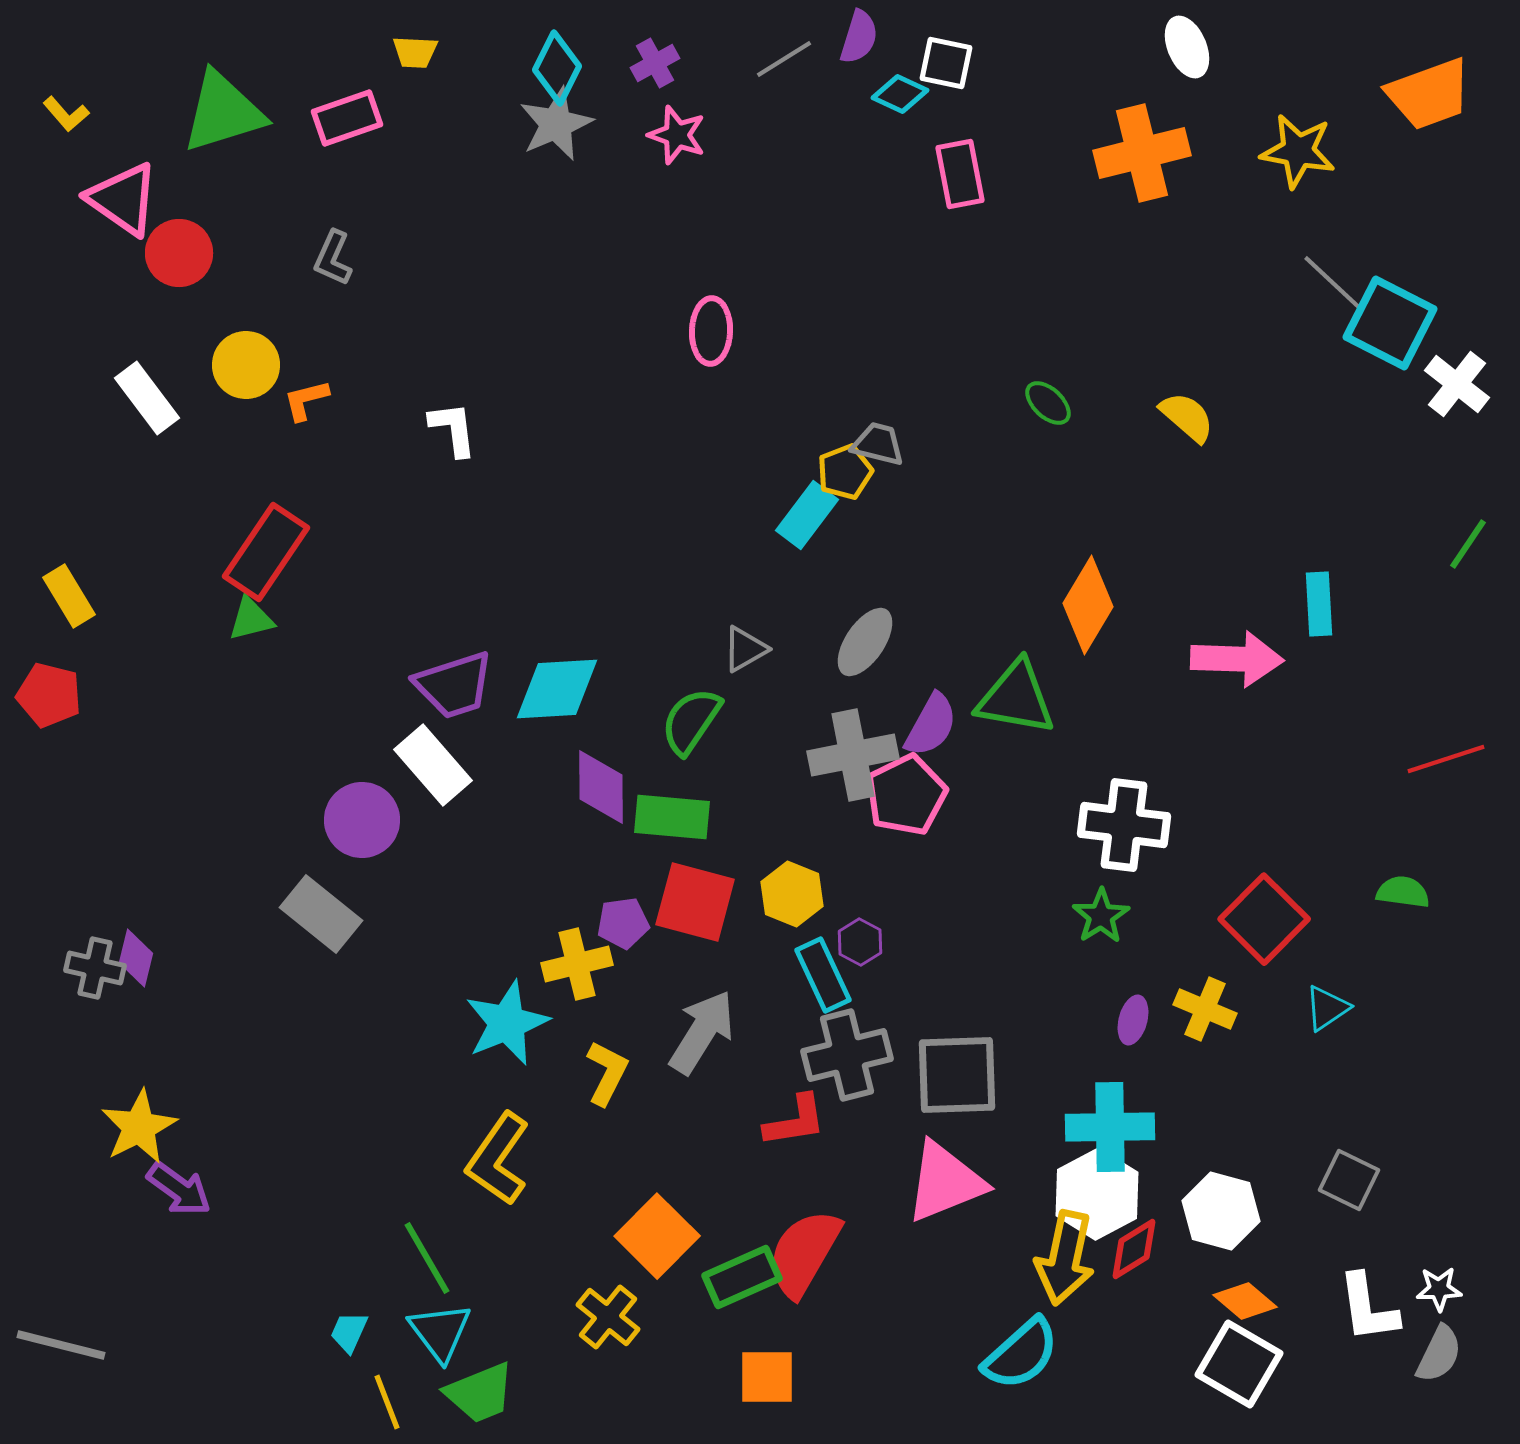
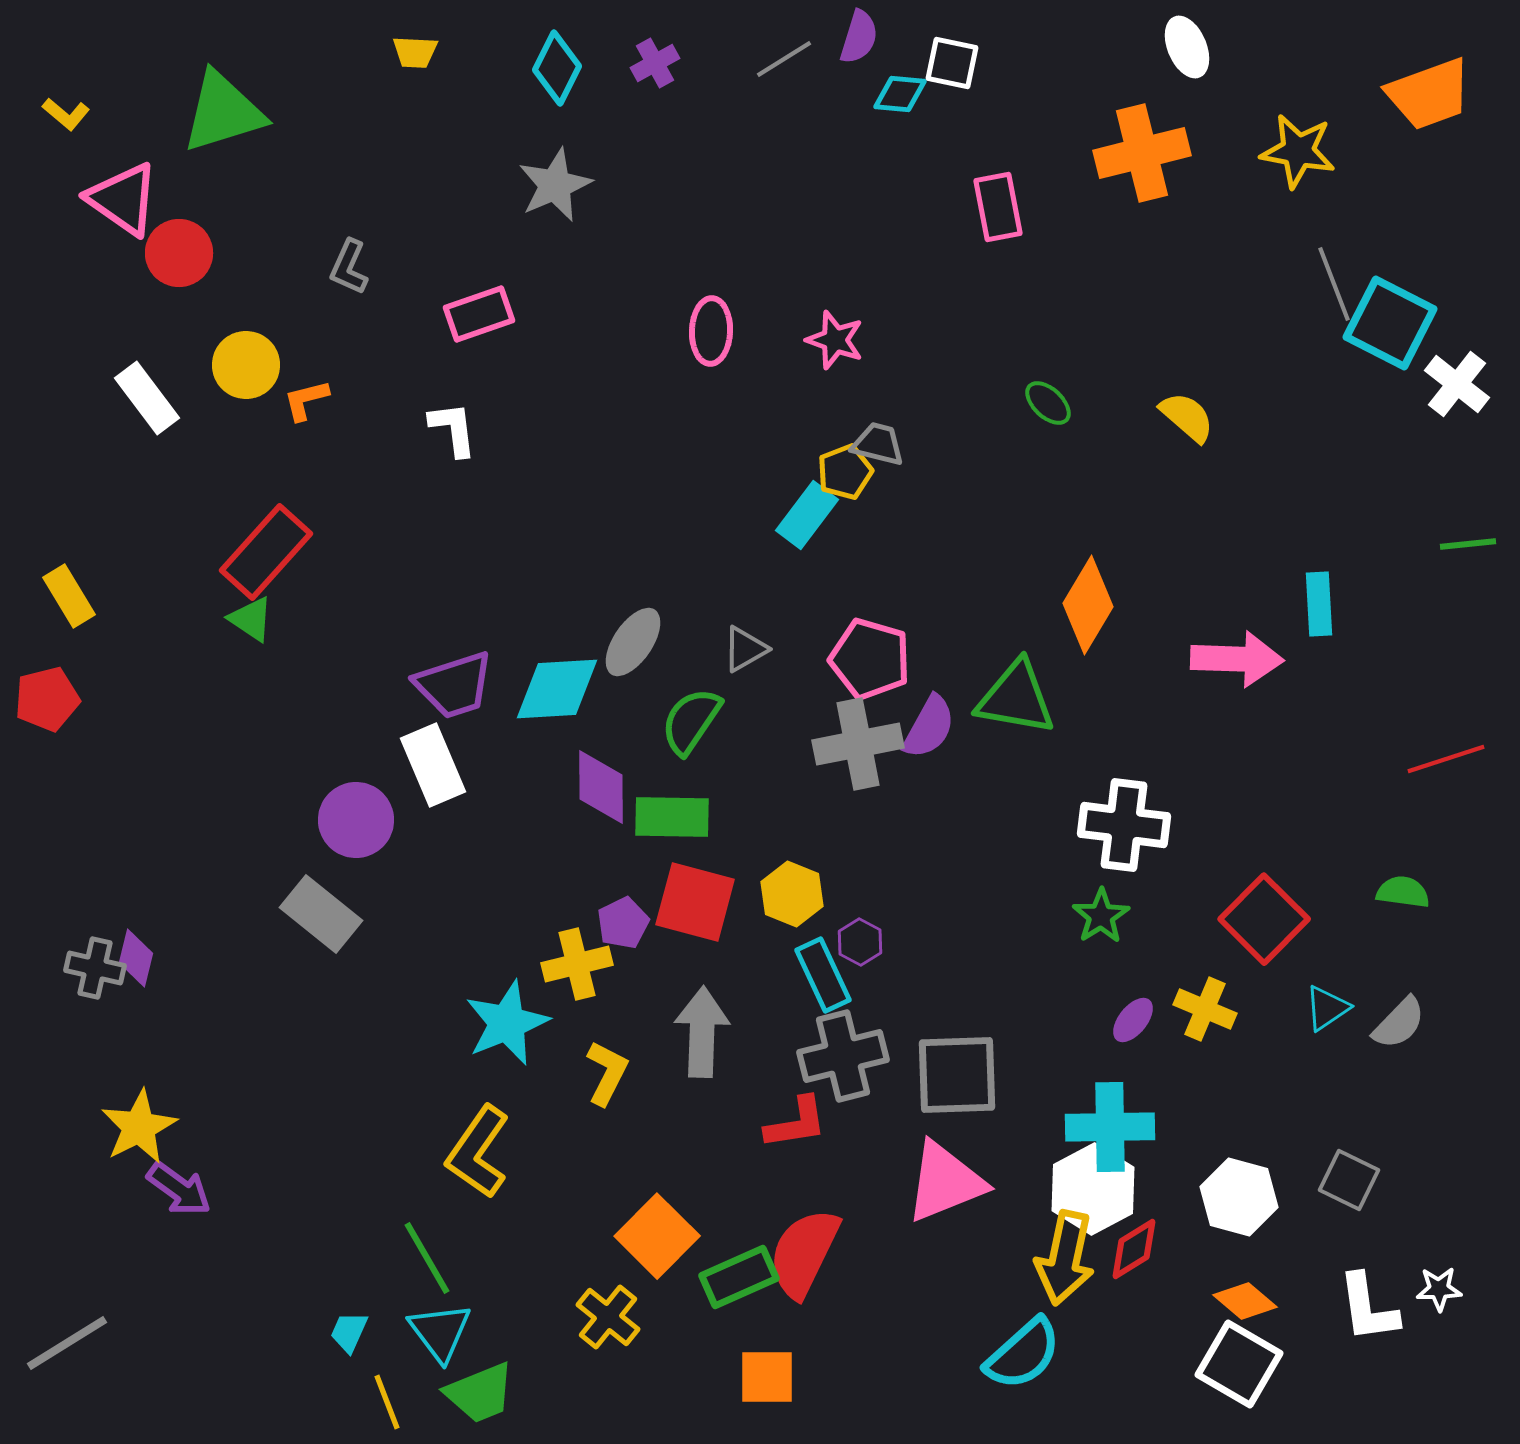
white square at (946, 63): moved 6 px right
cyan diamond at (900, 94): rotated 20 degrees counterclockwise
yellow L-shape at (66, 114): rotated 9 degrees counterclockwise
pink rectangle at (347, 118): moved 132 px right, 196 px down
gray star at (556, 124): moved 1 px left, 61 px down
pink star at (677, 135): moved 158 px right, 205 px down
pink rectangle at (960, 174): moved 38 px right, 33 px down
gray L-shape at (333, 258): moved 16 px right, 9 px down
gray line at (1334, 284): rotated 26 degrees clockwise
green line at (1468, 544): rotated 50 degrees clockwise
red rectangle at (266, 552): rotated 8 degrees clockwise
green triangle at (251, 619): rotated 48 degrees clockwise
gray ellipse at (865, 642): moved 232 px left
red pentagon at (49, 695): moved 2 px left, 4 px down; rotated 28 degrees counterclockwise
purple semicircle at (931, 725): moved 2 px left, 2 px down
gray cross at (853, 755): moved 5 px right, 11 px up
white rectangle at (433, 765): rotated 18 degrees clockwise
pink pentagon at (906, 795): moved 36 px left, 136 px up; rotated 30 degrees counterclockwise
green rectangle at (672, 817): rotated 4 degrees counterclockwise
purple circle at (362, 820): moved 6 px left
purple pentagon at (623, 923): rotated 18 degrees counterclockwise
purple ellipse at (1133, 1020): rotated 24 degrees clockwise
gray arrow at (702, 1032): rotated 30 degrees counterclockwise
gray cross at (847, 1055): moved 4 px left, 1 px down
red L-shape at (795, 1121): moved 1 px right, 2 px down
yellow L-shape at (498, 1159): moved 20 px left, 7 px up
white hexagon at (1097, 1194): moved 4 px left, 5 px up
white hexagon at (1221, 1211): moved 18 px right, 14 px up
red semicircle at (804, 1253): rotated 4 degrees counterclockwise
green rectangle at (742, 1277): moved 3 px left
gray line at (61, 1345): moved 6 px right, 2 px up; rotated 46 degrees counterclockwise
cyan semicircle at (1021, 1354): moved 2 px right
gray semicircle at (1439, 1354): moved 40 px left, 331 px up; rotated 18 degrees clockwise
